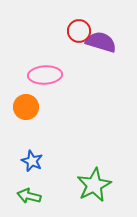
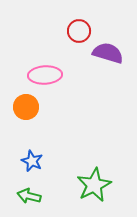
purple semicircle: moved 7 px right, 11 px down
